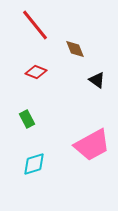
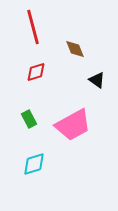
red line: moved 2 px left, 2 px down; rotated 24 degrees clockwise
red diamond: rotated 40 degrees counterclockwise
green rectangle: moved 2 px right
pink trapezoid: moved 19 px left, 20 px up
